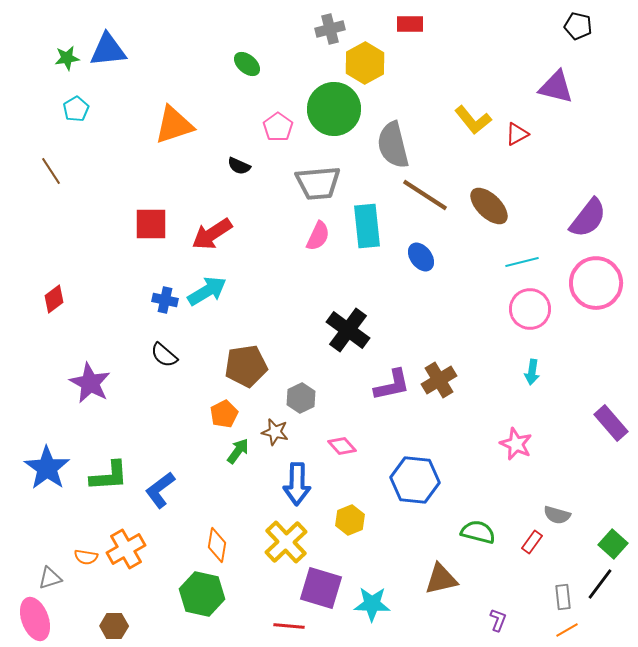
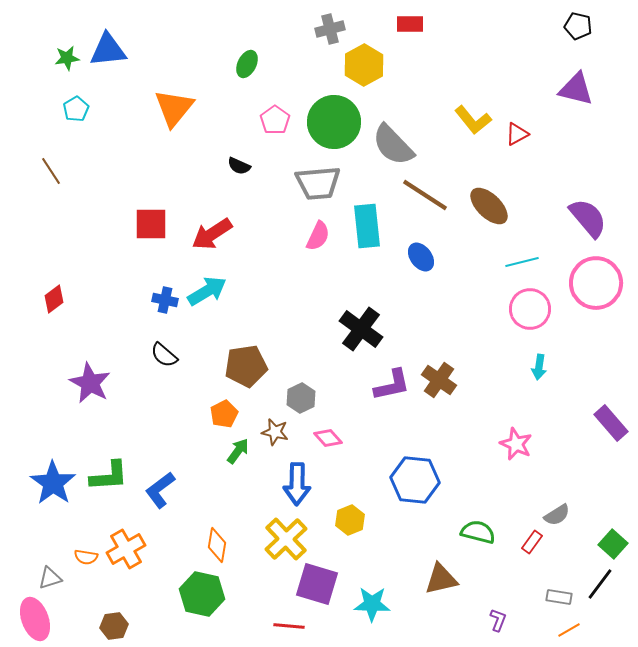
yellow hexagon at (365, 63): moved 1 px left, 2 px down
green ellipse at (247, 64): rotated 76 degrees clockwise
purple triangle at (556, 87): moved 20 px right, 2 px down
green circle at (334, 109): moved 13 px down
orange triangle at (174, 125): moved 17 px up; rotated 33 degrees counterclockwise
pink pentagon at (278, 127): moved 3 px left, 7 px up
gray semicircle at (393, 145): rotated 30 degrees counterclockwise
purple semicircle at (588, 218): rotated 78 degrees counterclockwise
black cross at (348, 330): moved 13 px right, 1 px up
cyan arrow at (532, 372): moved 7 px right, 5 px up
brown cross at (439, 380): rotated 24 degrees counterclockwise
pink diamond at (342, 446): moved 14 px left, 8 px up
blue star at (47, 468): moved 6 px right, 15 px down
gray semicircle at (557, 515): rotated 48 degrees counterclockwise
yellow cross at (286, 542): moved 3 px up
purple square at (321, 588): moved 4 px left, 4 px up
gray rectangle at (563, 597): moved 4 px left; rotated 75 degrees counterclockwise
brown hexagon at (114, 626): rotated 8 degrees counterclockwise
orange line at (567, 630): moved 2 px right
